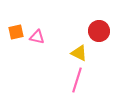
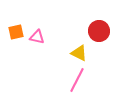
pink line: rotated 10 degrees clockwise
